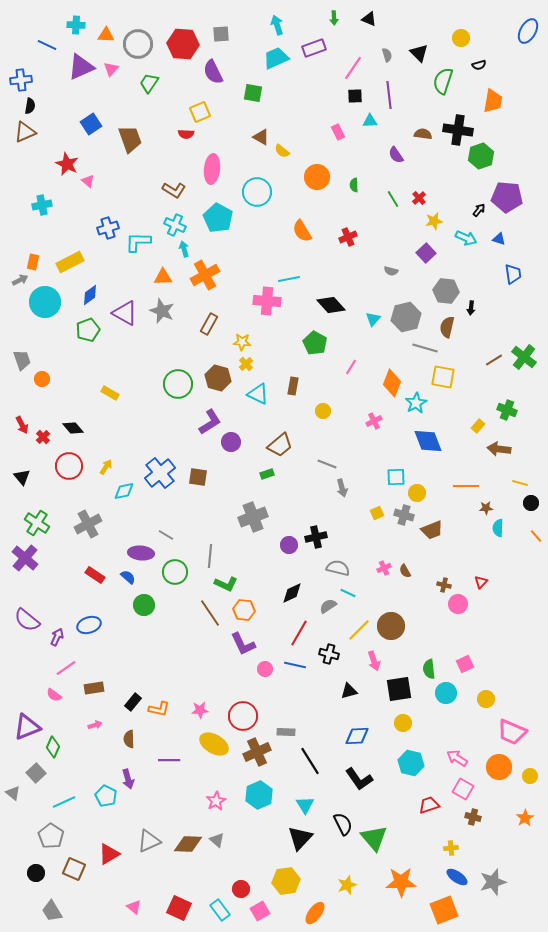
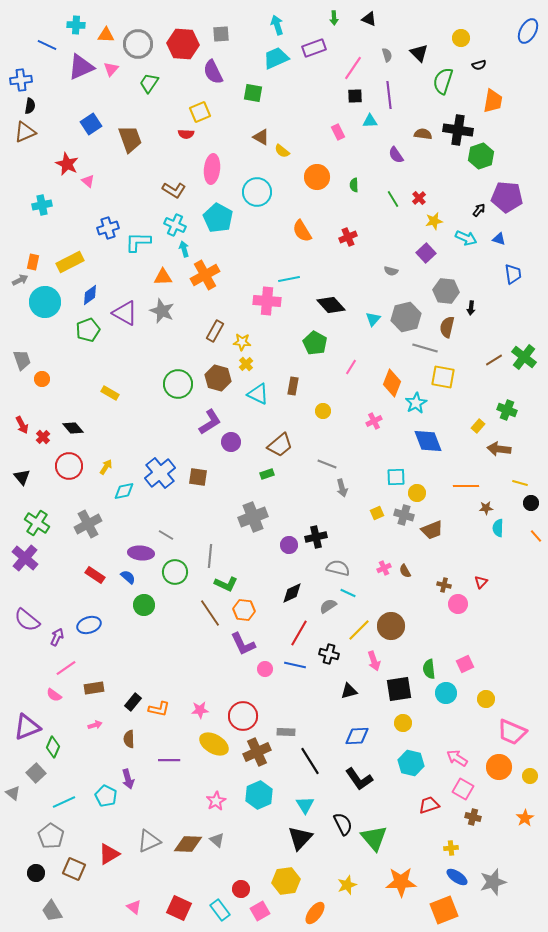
brown rectangle at (209, 324): moved 6 px right, 7 px down
